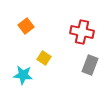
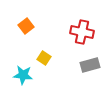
gray rectangle: rotated 54 degrees clockwise
